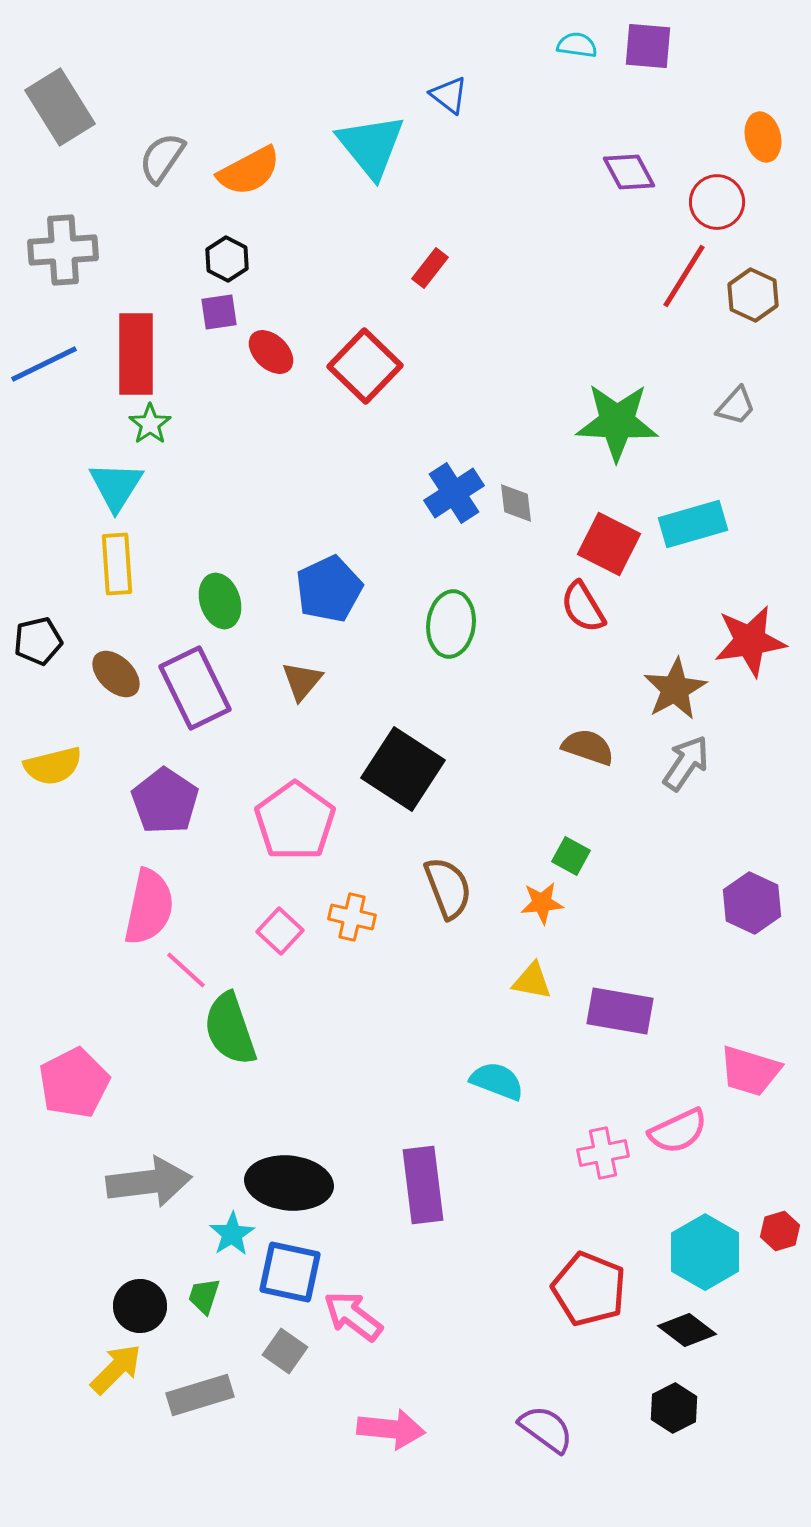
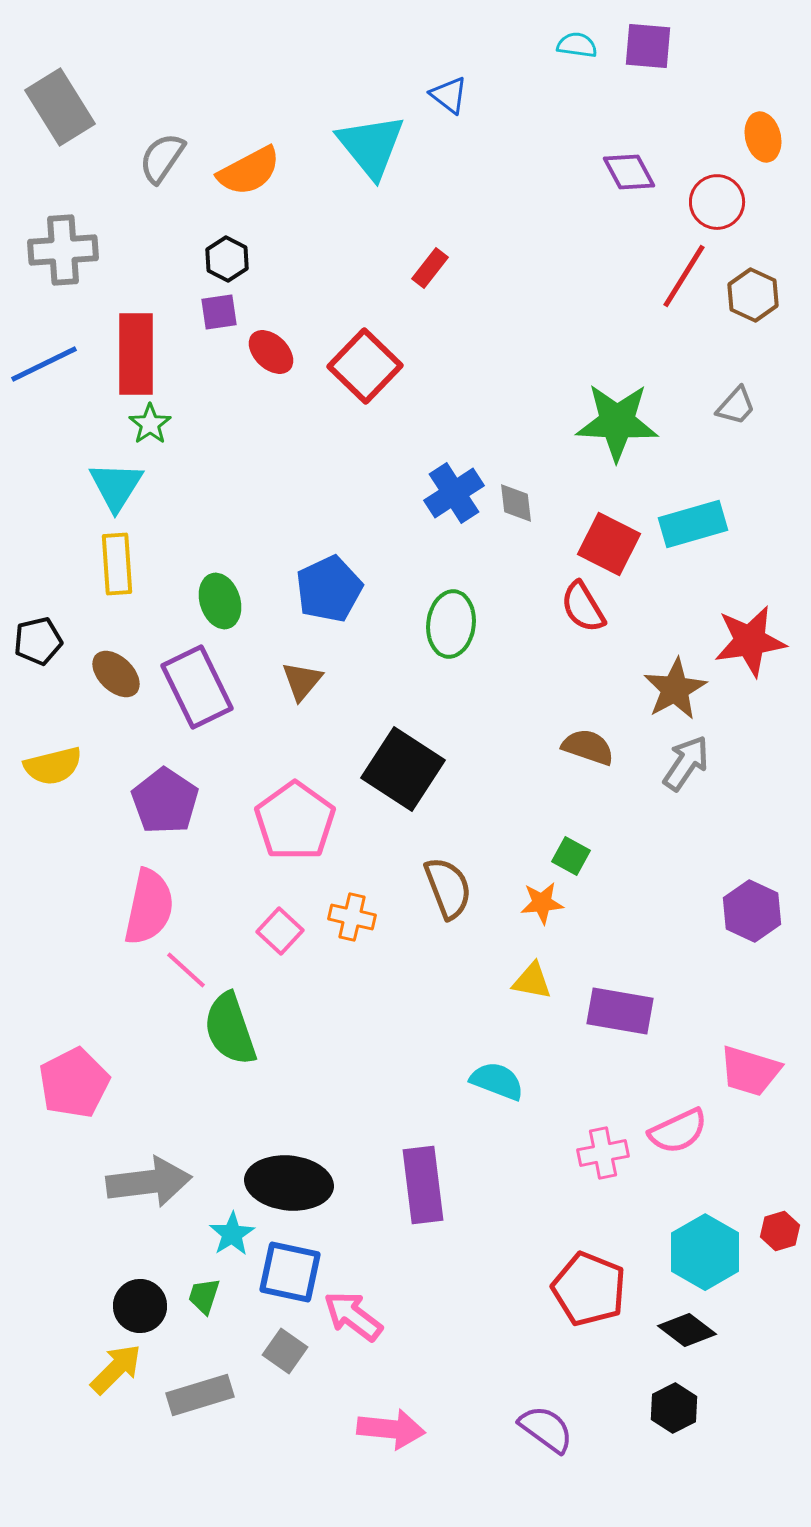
purple rectangle at (195, 688): moved 2 px right, 1 px up
purple hexagon at (752, 903): moved 8 px down
